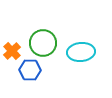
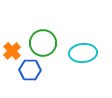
cyan ellipse: moved 2 px right, 1 px down
